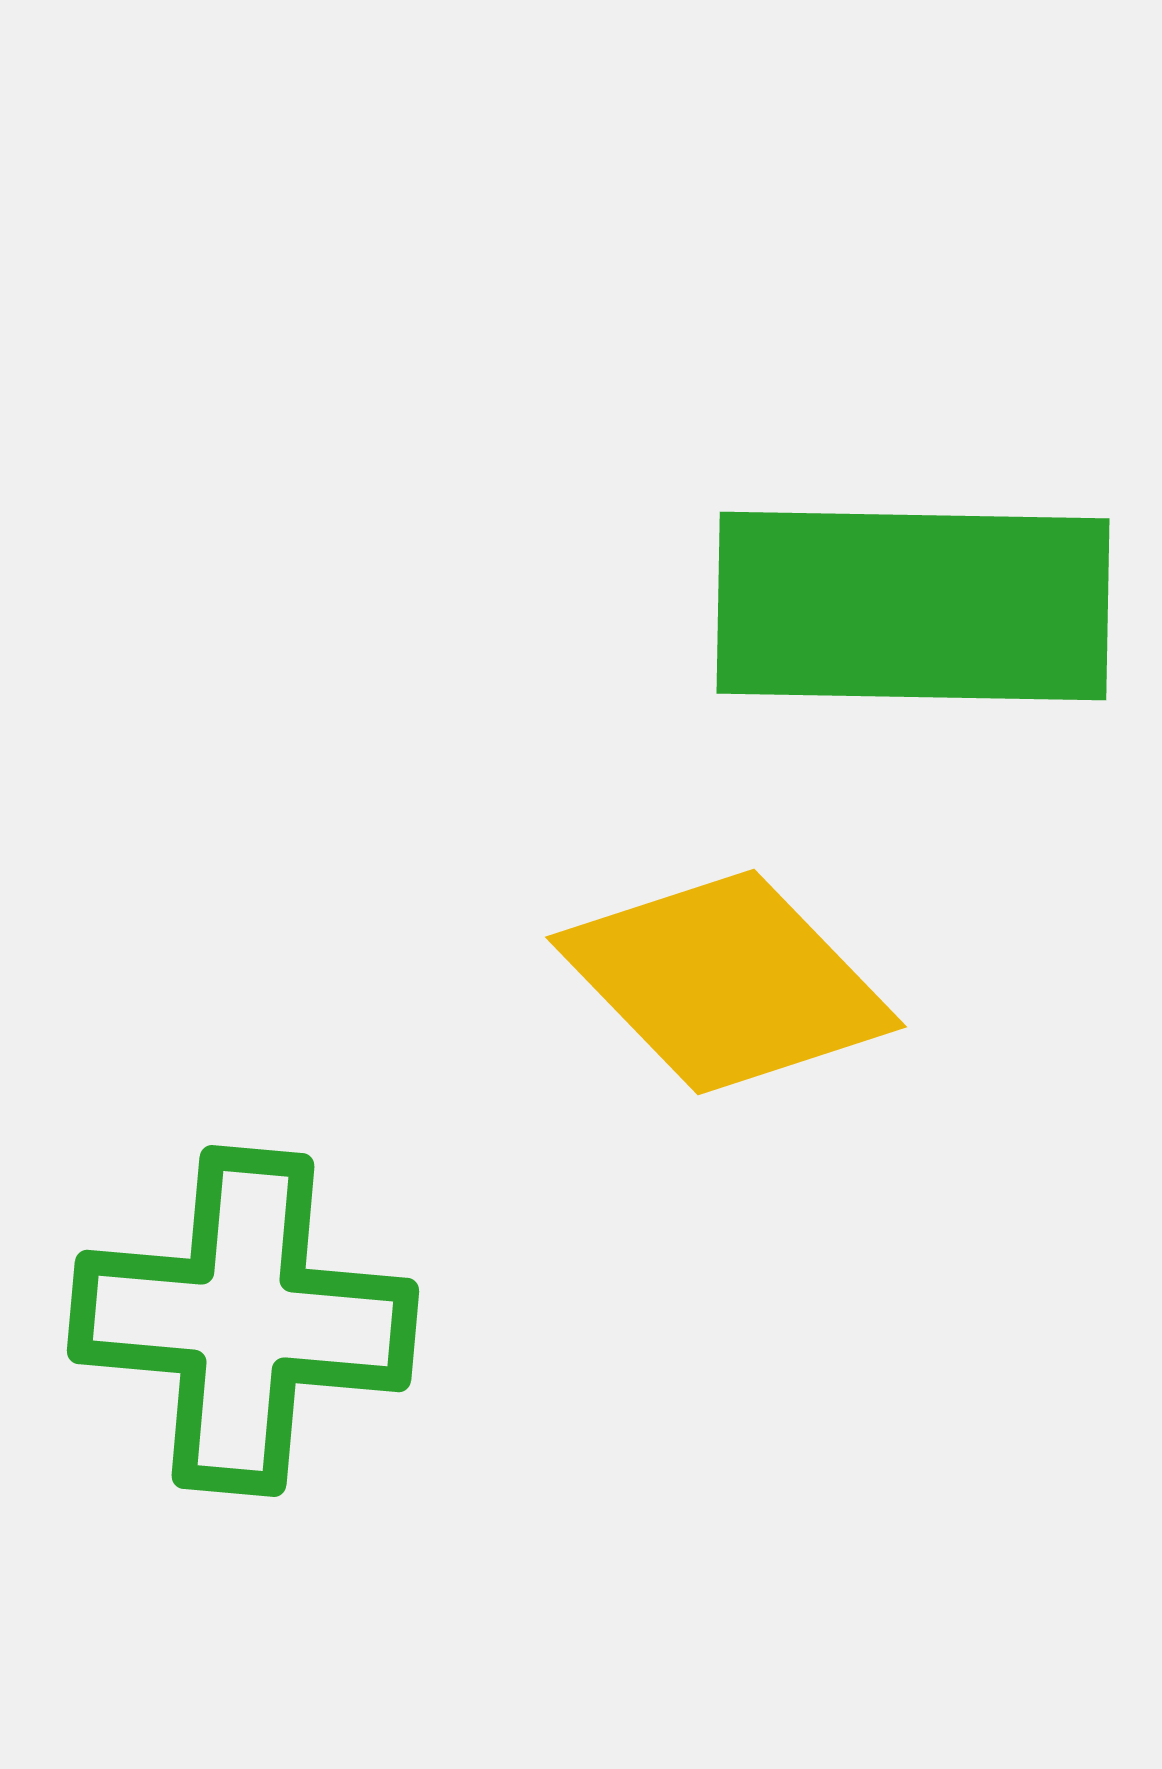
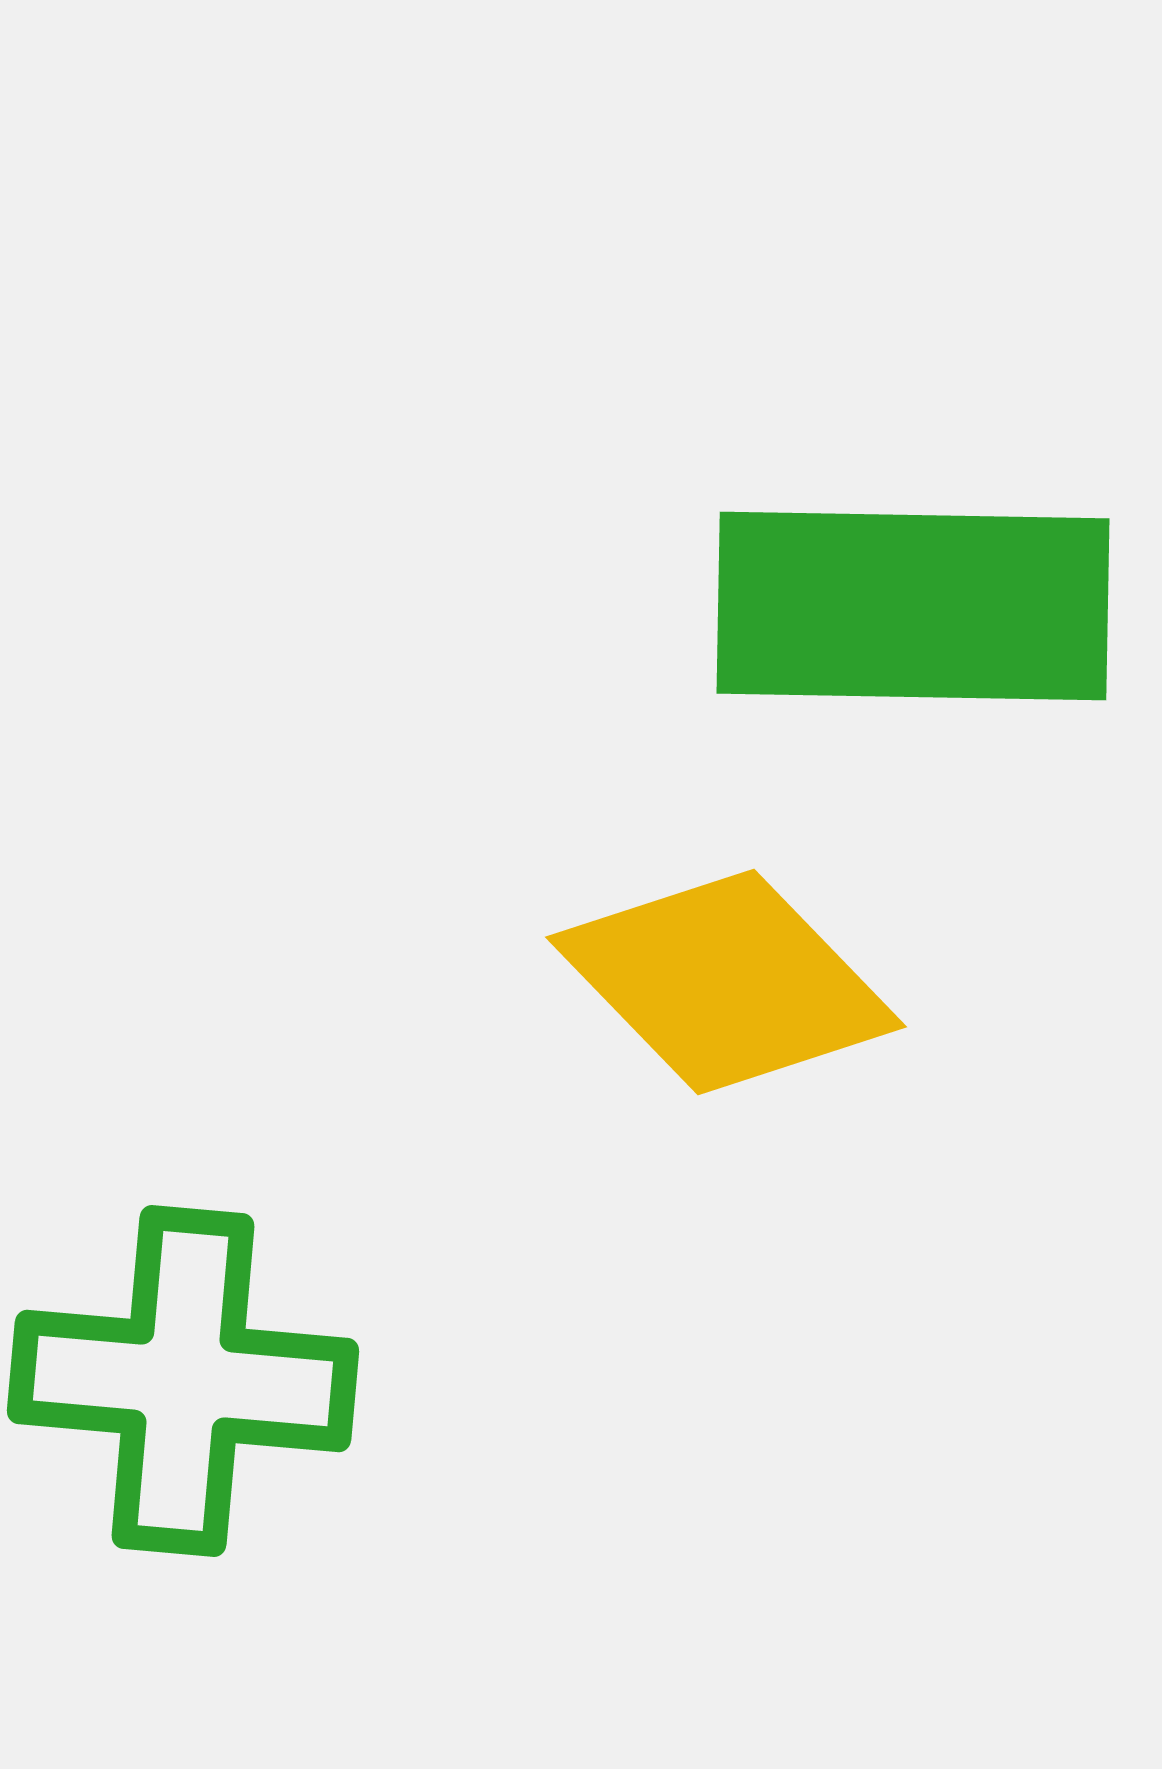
green cross: moved 60 px left, 60 px down
